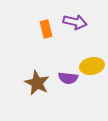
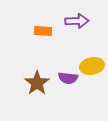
purple arrow: moved 2 px right, 1 px up; rotated 15 degrees counterclockwise
orange rectangle: moved 3 px left, 2 px down; rotated 72 degrees counterclockwise
brown star: rotated 10 degrees clockwise
